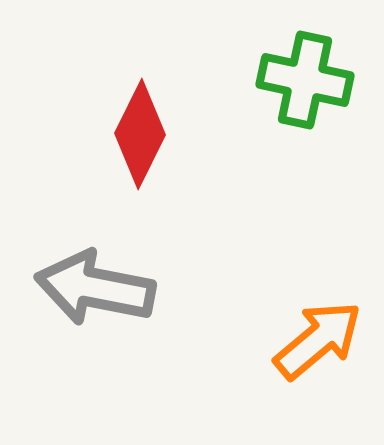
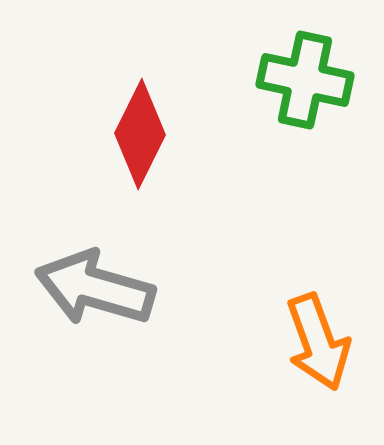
gray arrow: rotated 5 degrees clockwise
orange arrow: moved 2 px down; rotated 110 degrees clockwise
